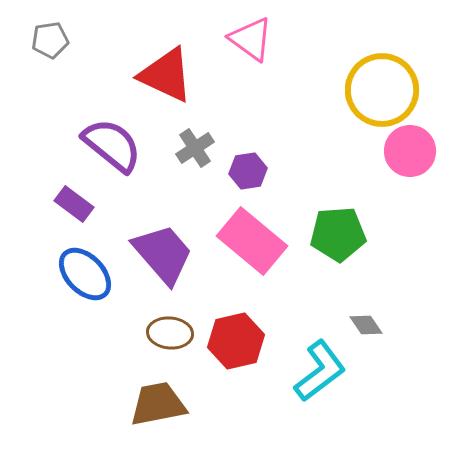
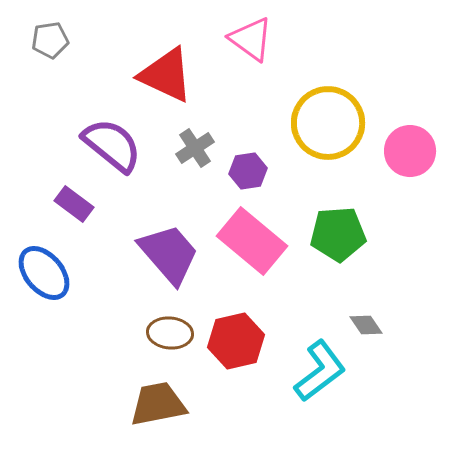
yellow circle: moved 54 px left, 33 px down
purple trapezoid: moved 6 px right
blue ellipse: moved 41 px left, 1 px up; rotated 4 degrees clockwise
